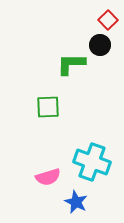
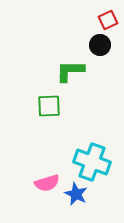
red square: rotated 18 degrees clockwise
green L-shape: moved 1 px left, 7 px down
green square: moved 1 px right, 1 px up
pink semicircle: moved 1 px left, 6 px down
blue star: moved 8 px up
